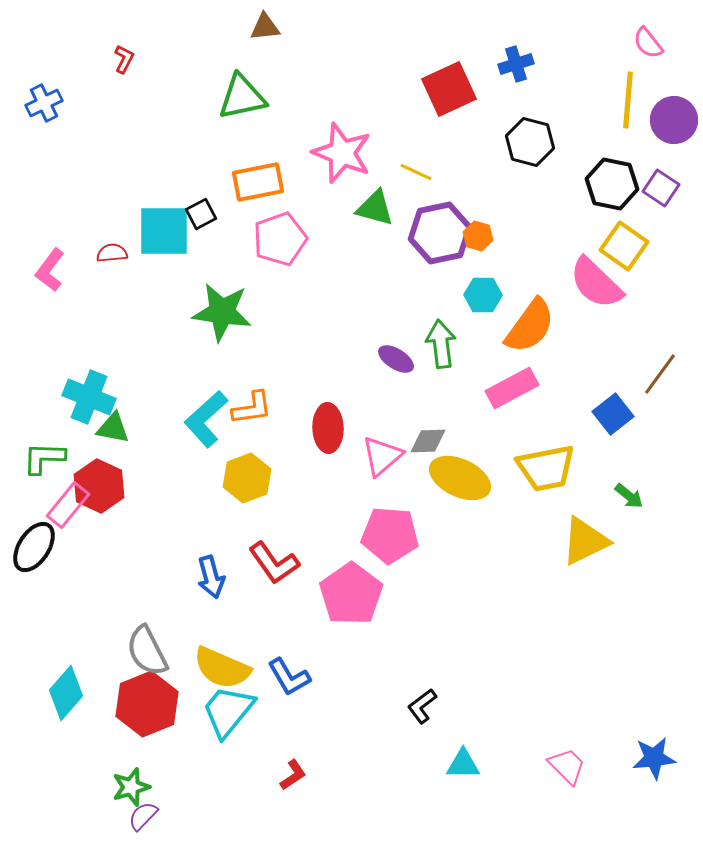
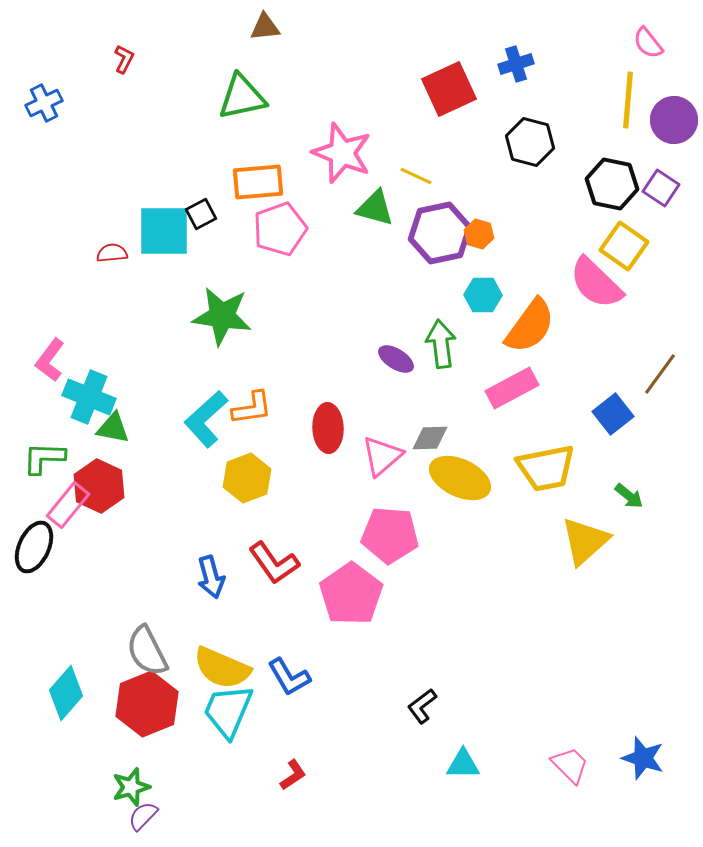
yellow line at (416, 172): moved 4 px down
orange rectangle at (258, 182): rotated 6 degrees clockwise
orange hexagon at (478, 236): moved 1 px right, 2 px up
pink pentagon at (280, 239): moved 10 px up
pink L-shape at (50, 270): moved 90 px down
green star at (222, 312): moved 4 px down
gray diamond at (428, 441): moved 2 px right, 3 px up
yellow triangle at (585, 541): rotated 16 degrees counterclockwise
black ellipse at (34, 547): rotated 9 degrees counterclockwise
cyan trapezoid at (228, 711): rotated 16 degrees counterclockwise
blue star at (654, 758): moved 11 px left; rotated 24 degrees clockwise
pink trapezoid at (567, 766): moved 3 px right, 1 px up
